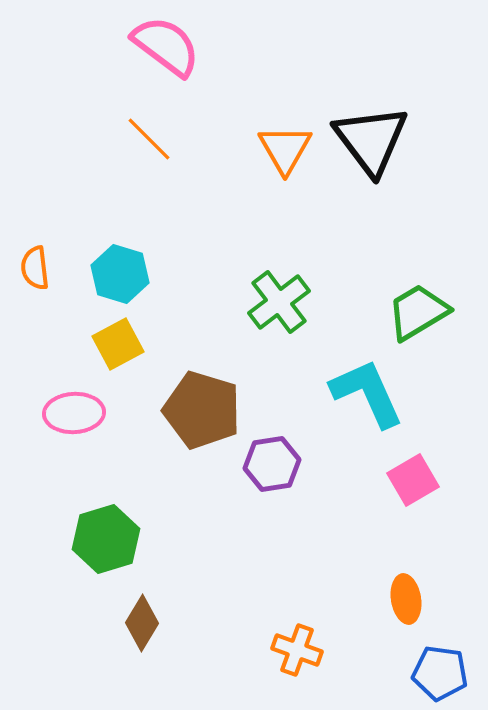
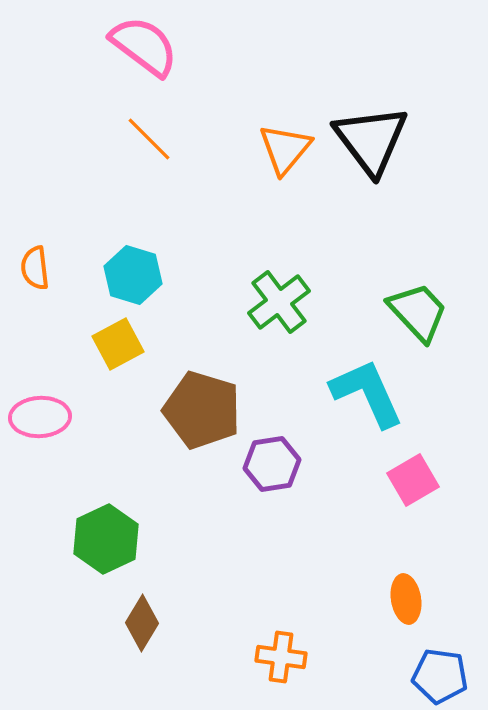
pink semicircle: moved 22 px left
orange triangle: rotated 10 degrees clockwise
cyan hexagon: moved 13 px right, 1 px down
green trapezoid: rotated 78 degrees clockwise
pink ellipse: moved 34 px left, 4 px down
green hexagon: rotated 8 degrees counterclockwise
orange cross: moved 16 px left, 7 px down; rotated 12 degrees counterclockwise
blue pentagon: moved 3 px down
